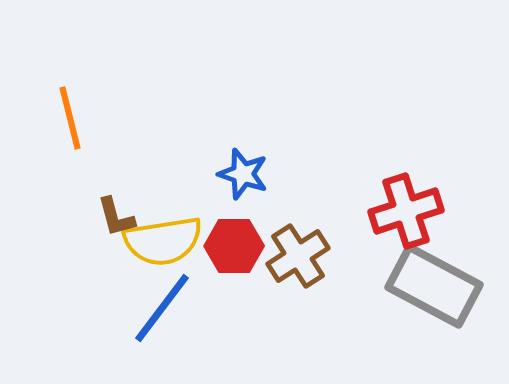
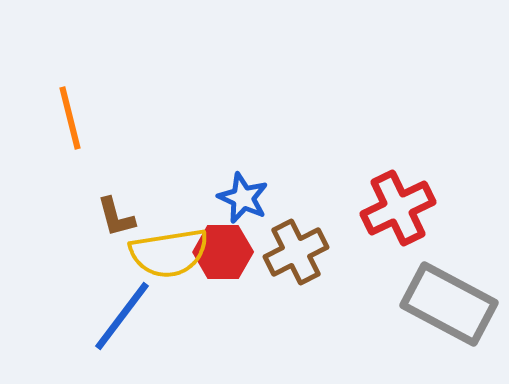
blue star: moved 24 px down; rotated 6 degrees clockwise
red cross: moved 8 px left, 3 px up; rotated 8 degrees counterclockwise
yellow semicircle: moved 6 px right, 12 px down
red hexagon: moved 11 px left, 6 px down
brown cross: moved 2 px left, 4 px up; rotated 6 degrees clockwise
gray rectangle: moved 15 px right, 18 px down
blue line: moved 40 px left, 8 px down
